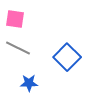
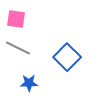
pink square: moved 1 px right
